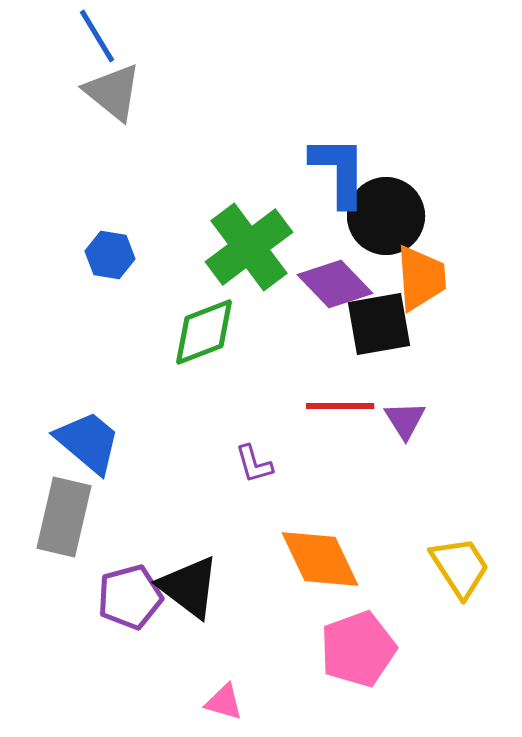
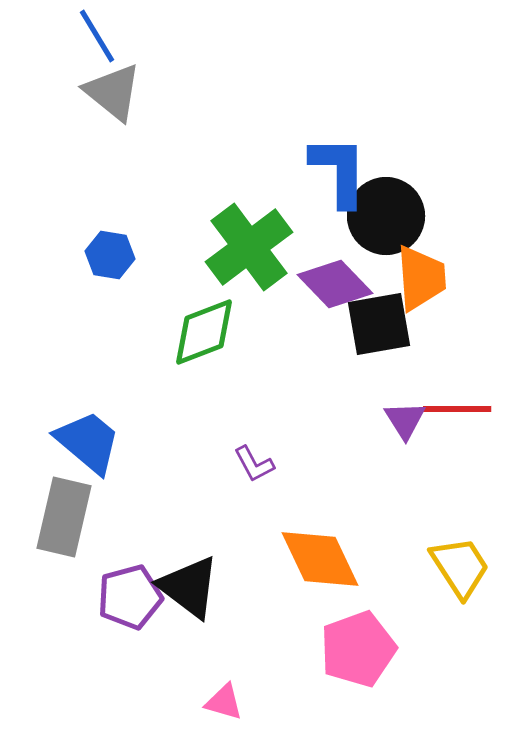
red line: moved 117 px right, 3 px down
purple L-shape: rotated 12 degrees counterclockwise
